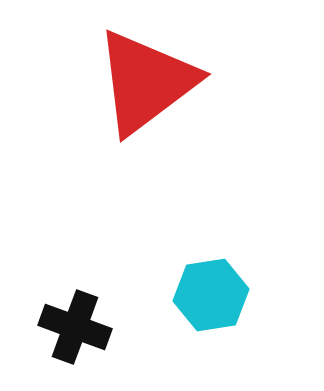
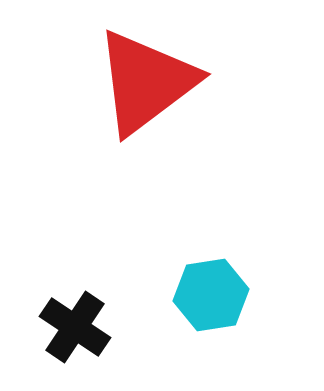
black cross: rotated 14 degrees clockwise
